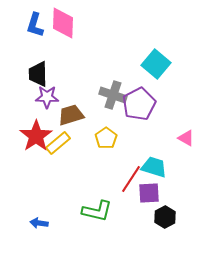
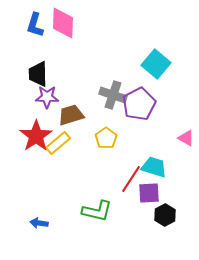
black hexagon: moved 2 px up
